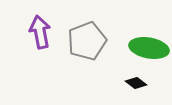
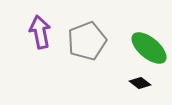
green ellipse: rotated 30 degrees clockwise
black diamond: moved 4 px right
